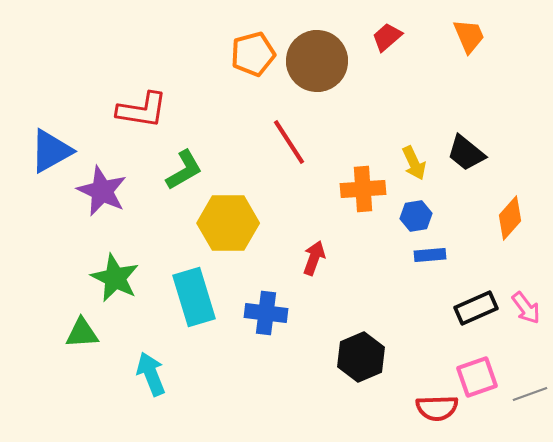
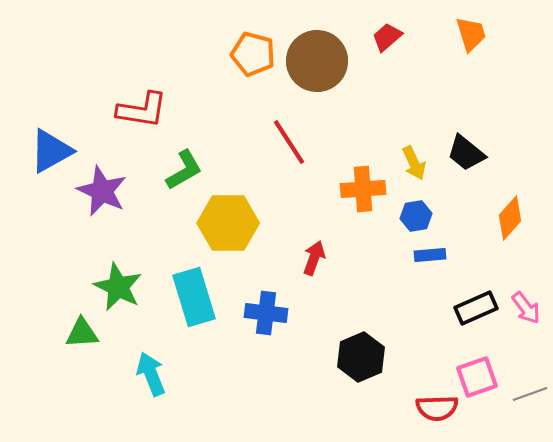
orange trapezoid: moved 2 px right, 2 px up; rotated 6 degrees clockwise
orange pentagon: rotated 30 degrees clockwise
green star: moved 3 px right, 9 px down
